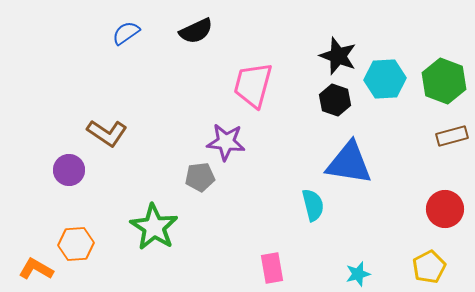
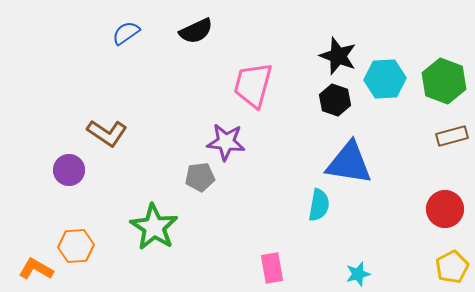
cyan semicircle: moved 6 px right; rotated 24 degrees clockwise
orange hexagon: moved 2 px down
yellow pentagon: moved 23 px right
